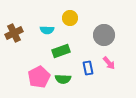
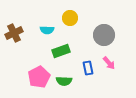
green semicircle: moved 1 px right, 2 px down
